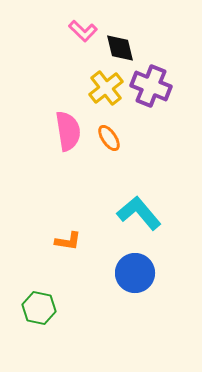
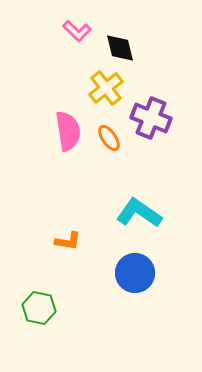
pink L-shape: moved 6 px left
purple cross: moved 32 px down
cyan L-shape: rotated 15 degrees counterclockwise
